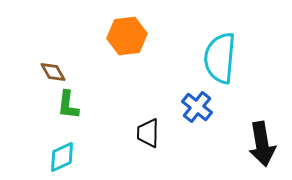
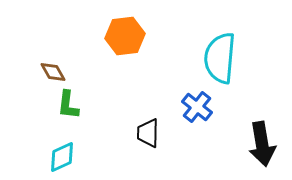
orange hexagon: moved 2 px left
